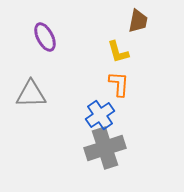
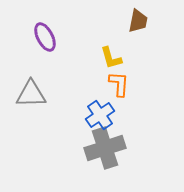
yellow L-shape: moved 7 px left, 6 px down
